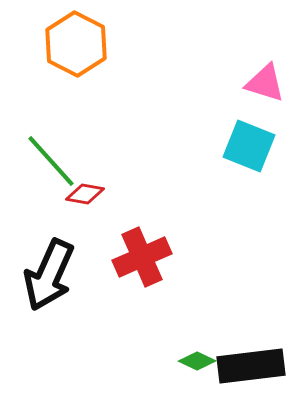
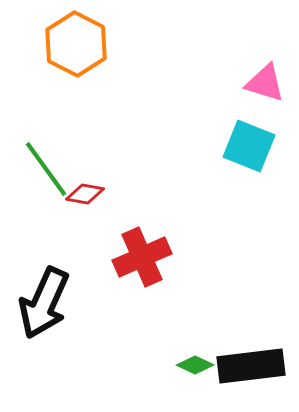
green line: moved 5 px left, 8 px down; rotated 6 degrees clockwise
black arrow: moved 5 px left, 28 px down
green diamond: moved 2 px left, 4 px down
